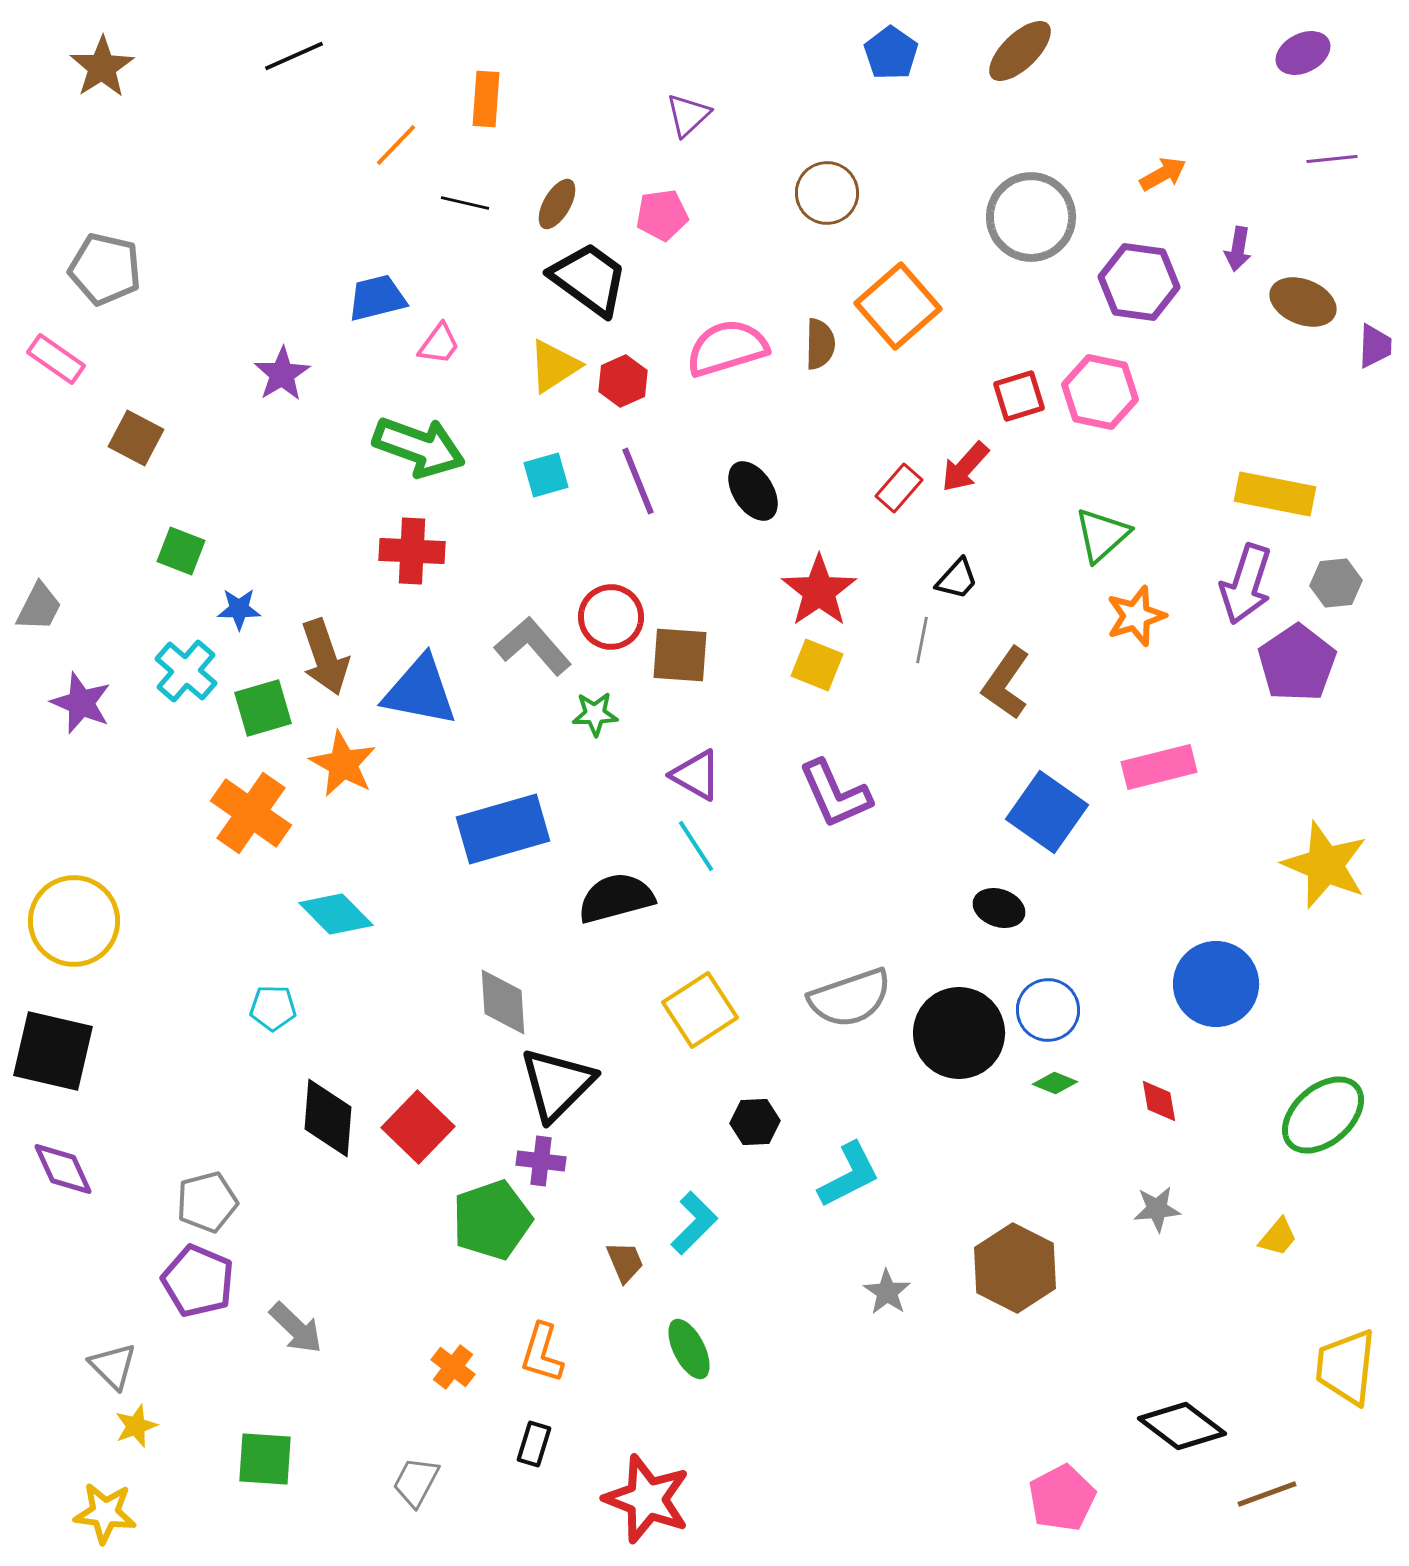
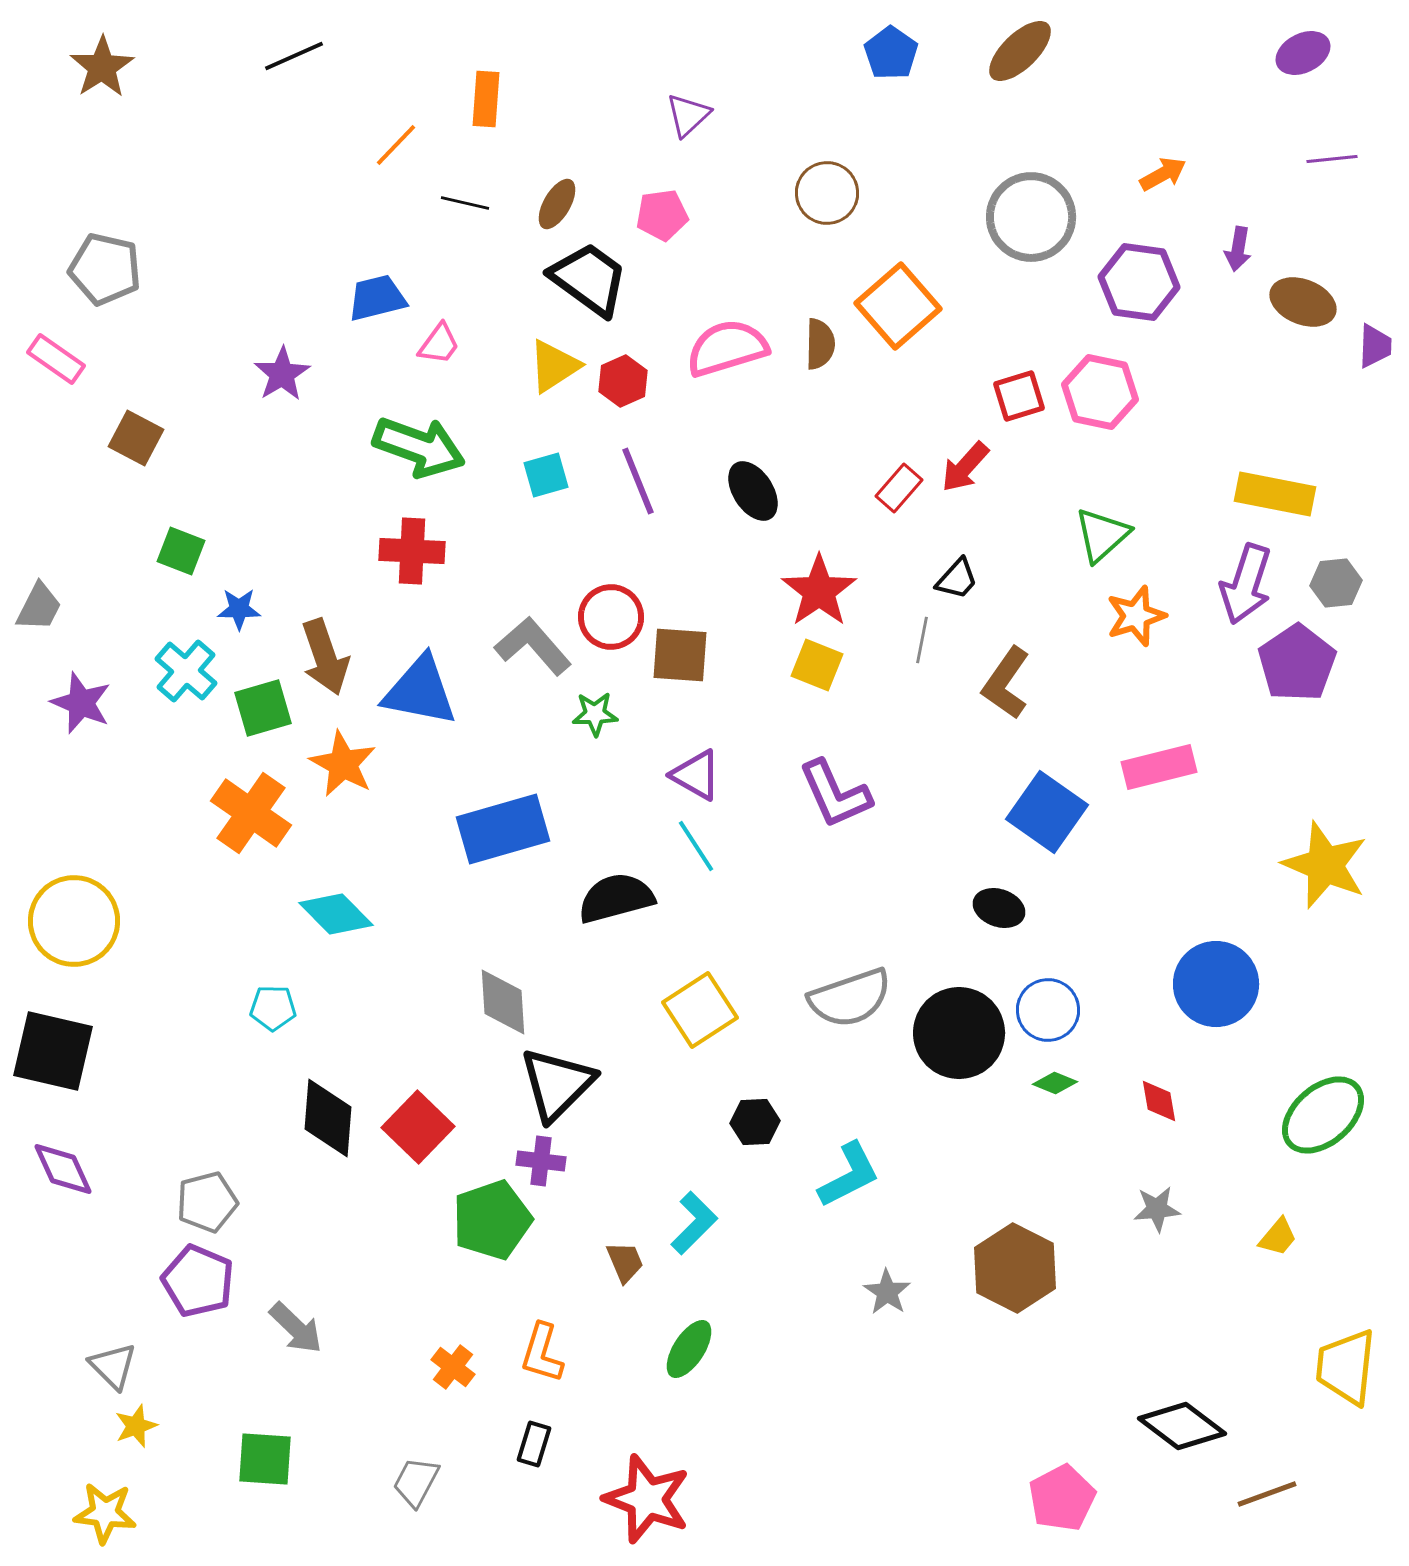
green ellipse at (689, 1349): rotated 60 degrees clockwise
